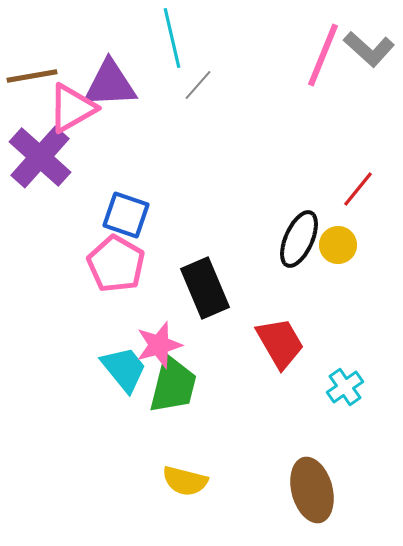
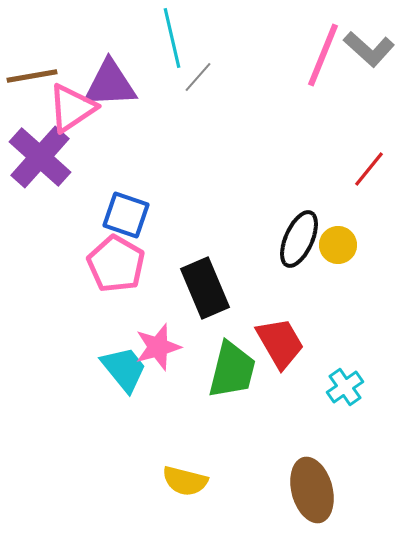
gray line: moved 8 px up
pink triangle: rotated 4 degrees counterclockwise
red line: moved 11 px right, 20 px up
pink star: moved 1 px left, 2 px down
green trapezoid: moved 59 px right, 15 px up
